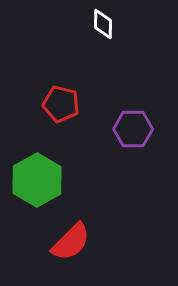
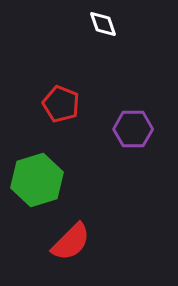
white diamond: rotated 20 degrees counterclockwise
red pentagon: rotated 9 degrees clockwise
green hexagon: rotated 12 degrees clockwise
